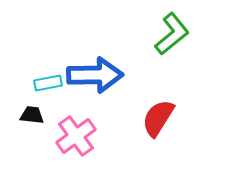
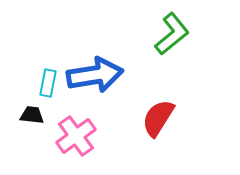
blue arrow: rotated 8 degrees counterclockwise
cyan rectangle: rotated 68 degrees counterclockwise
